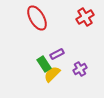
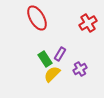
red cross: moved 3 px right, 6 px down
purple rectangle: moved 3 px right; rotated 32 degrees counterclockwise
green rectangle: moved 1 px right, 5 px up
